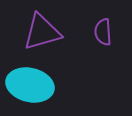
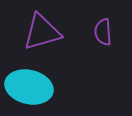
cyan ellipse: moved 1 px left, 2 px down
